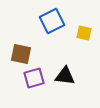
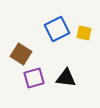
blue square: moved 5 px right, 8 px down
brown square: rotated 20 degrees clockwise
black triangle: moved 1 px right, 2 px down
